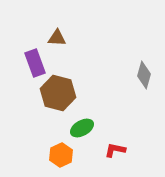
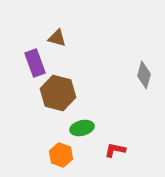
brown triangle: rotated 12 degrees clockwise
green ellipse: rotated 15 degrees clockwise
orange hexagon: rotated 15 degrees counterclockwise
